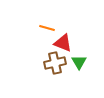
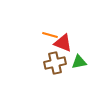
orange line: moved 3 px right, 7 px down
green triangle: rotated 49 degrees clockwise
